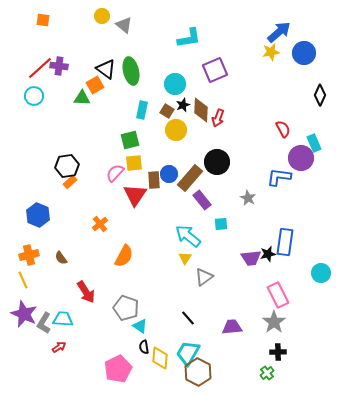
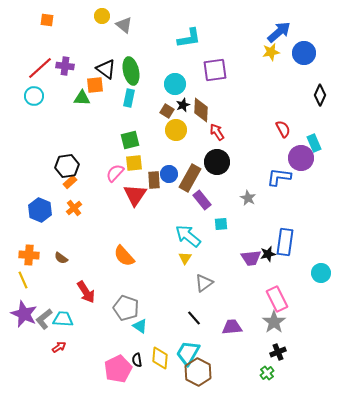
orange square at (43, 20): moved 4 px right
purple cross at (59, 66): moved 6 px right
purple square at (215, 70): rotated 15 degrees clockwise
orange square at (95, 85): rotated 24 degrees clockwise
cyan rectangle at (142, 110): moved 13 px left, 12 px up
red arrow at (218, 118): moved 1 px left, 14 px down; rotated 126 degrees clockwise
brown rectangle at (190, 178): rotated 12 degrees counterclockwise
blue hexagon at (38, 215): moved 2 px right, 5 px up
orange cross at (100, 224): moved 26 px left, 16 px up
orange cross at (29, 255): rotated 18 degrees clockwise
orange semicircle at (124, 256): rotated 110 degrees clockwise
brown semicircle at (61, 258): rotated 16 degrees counterclockwise
gray triangle at (204, 277): moved 6 px down
pink rectangle at (278, 295): moved 1 px left, 4 px down
black line at (188, 318): moved 6 px right
gray L-shape at (44, 323): moved 4 px up; rotated 20 degrees clockwise
black semicircle at (144, 347): moved 7 px left, 13 px down
black cross at (278, 352): rotated 21 degrees counterclockwise
